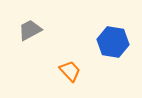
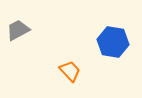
gray trapezoid: moved 12 px left
